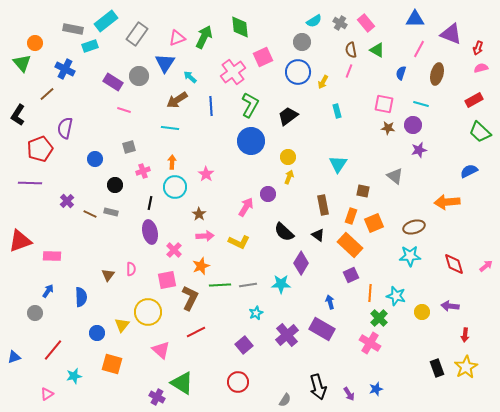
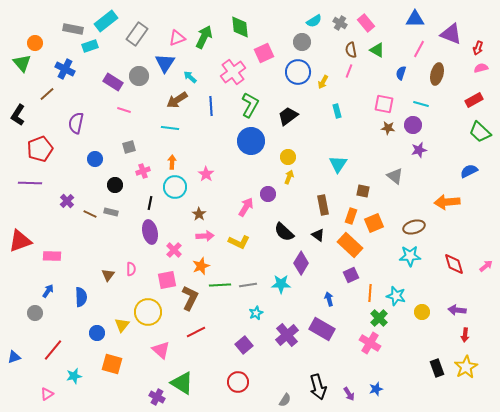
pink square at (263, 57): moved 1 px right, 4 px up
purple semicircle at (65, 128): moved 11 px right, 5 px up
blue arrow at (330, 302): moved 1 px left, 3 px up
purple arrow at (450, 306): moved 7 px right, 4 px down
